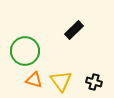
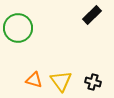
black rectangle: moved 18 px right, 15 px up
green circle: moved 7 px left, 23 px up
black cross: moved 1 px left
